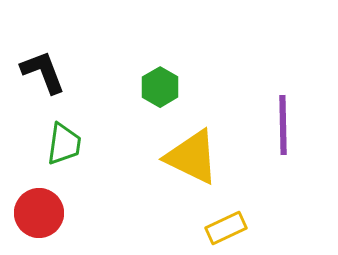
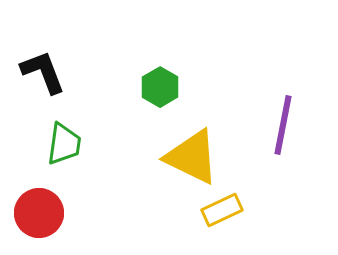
purple line: rotated 12 degrees clockwise
yellow rectangle: moved 4 px left, 18 px up
